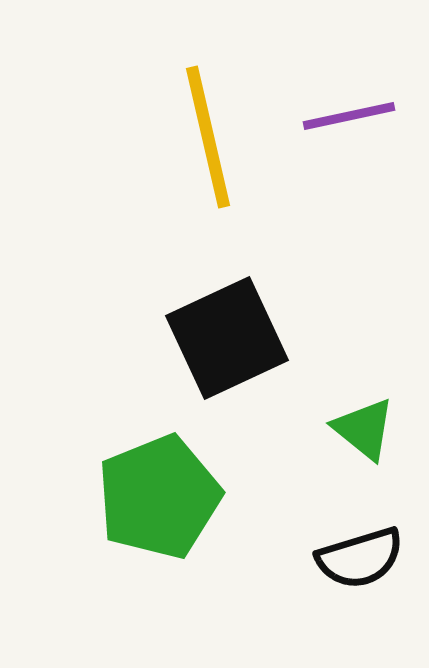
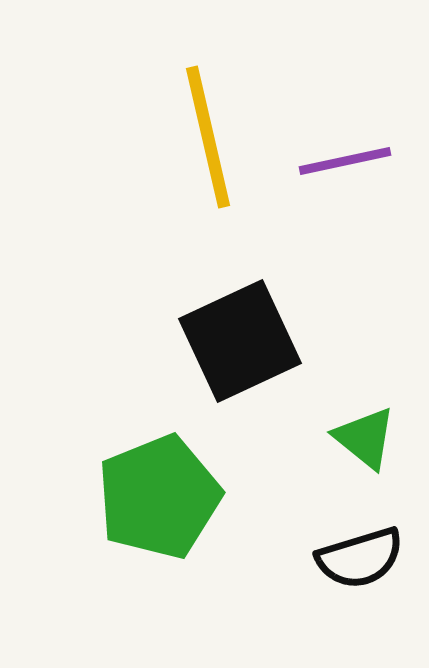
purple line: moved 4 px left, 45 px down
black square: moved 13 px right, 3 px down
green triangle: moved 1 px right, 9 px down
